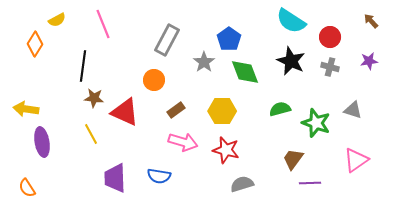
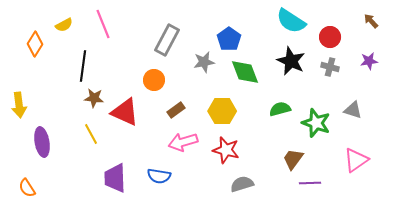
yellow semicircle: moved 7 px right, 5 px down
gray star: rotated 25 degrees clockwise
yellow arrow: moved 7 px left, 4 px up; rotated 105 degrees counterclockwise
pink arrow: rotated 148 degrees clockwise
